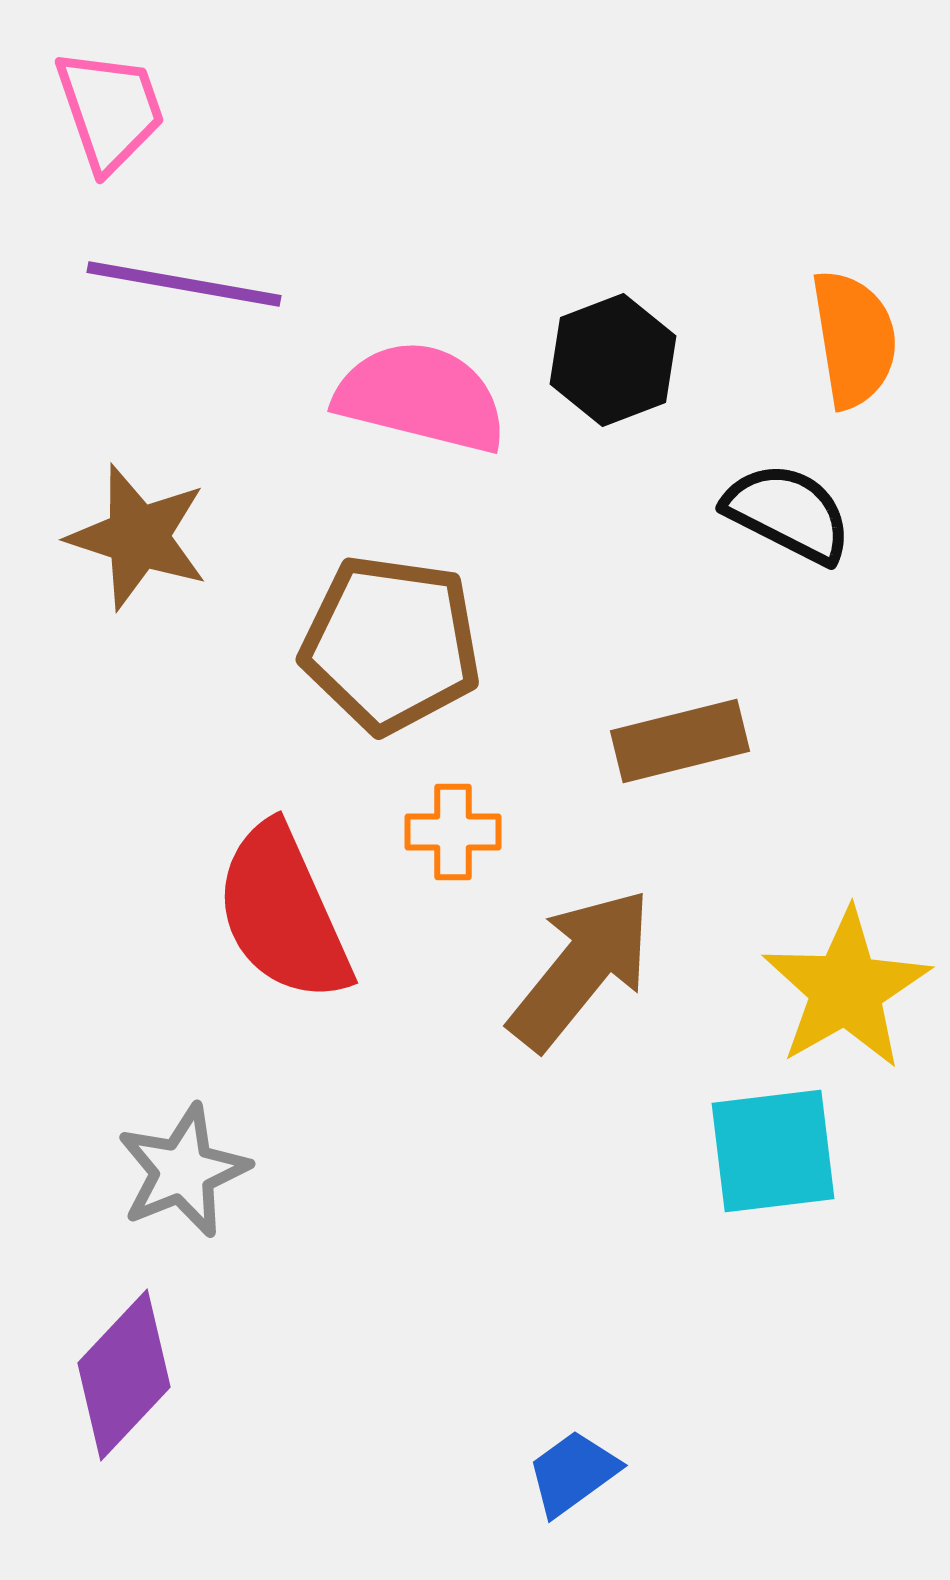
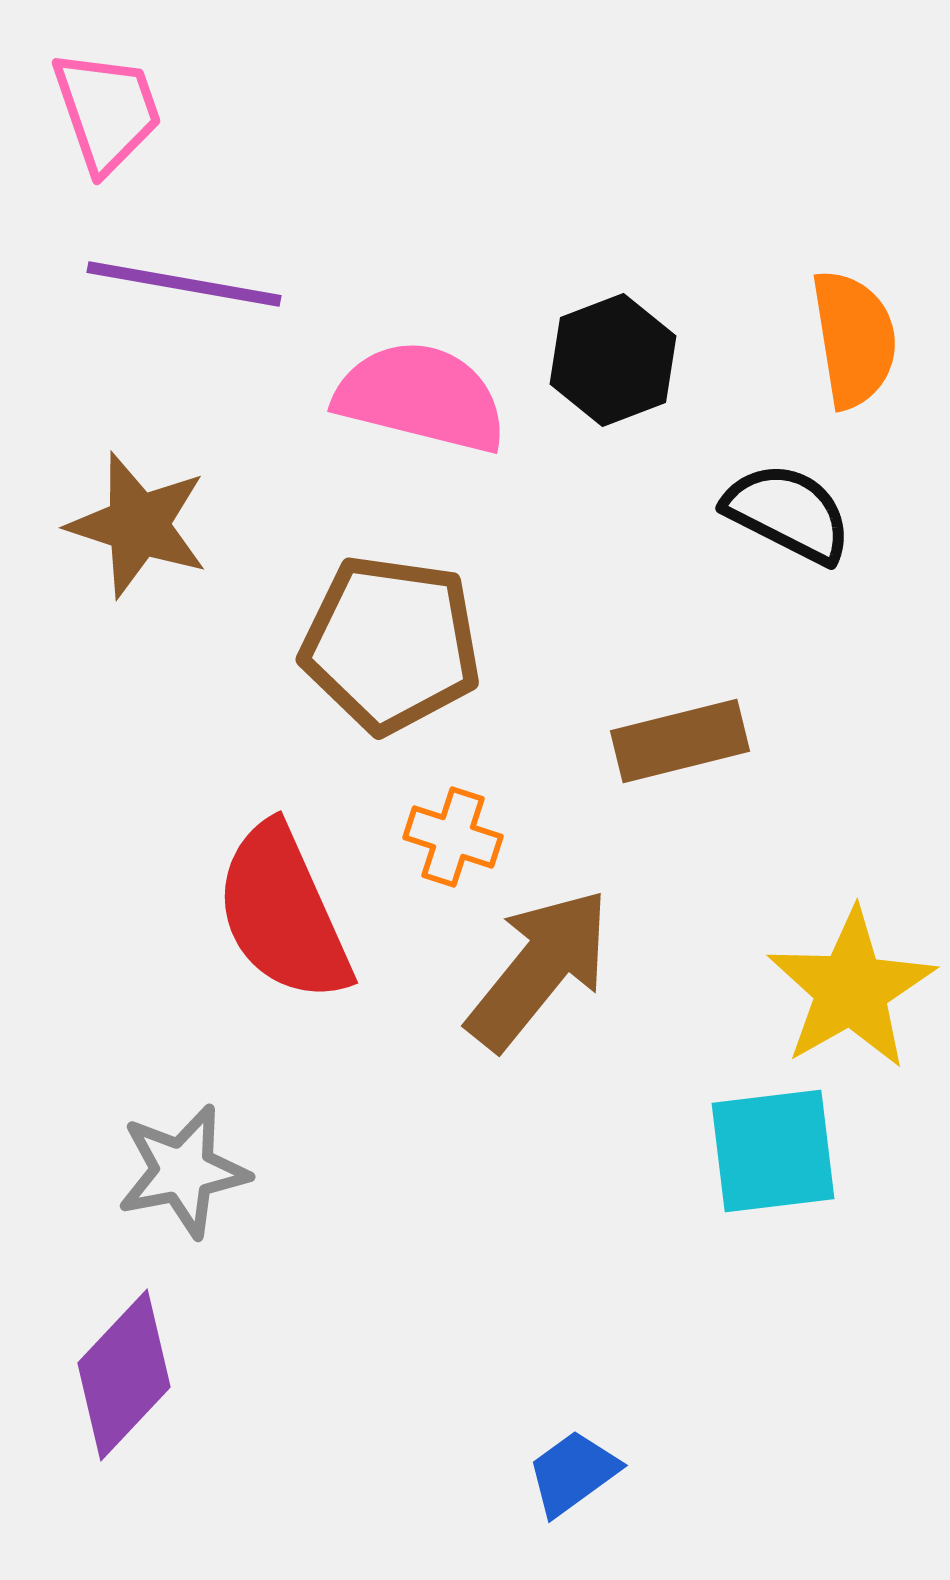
pink trapezoid: moved 3 px left, 1 px down
brown star: moved 12 px up
orange cross: moved 5 px down; rotated 18 degrees clockwise
brown arrow: moved 42 px left
yellow star: moved 5 px right
gray star: rotated 11 degrees clockwise
